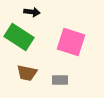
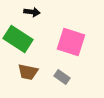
green rectangle: moved 1 px left, 2 px down
brown trapezoid: moved 1 px right, 1 px up
gray rectangle: moved 2 px right, 3 px up; rotated 35 degrees clockwise
